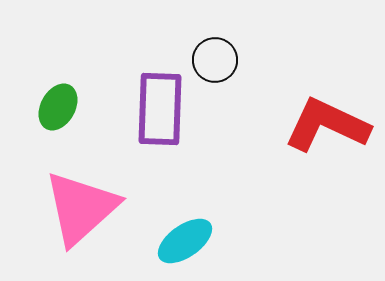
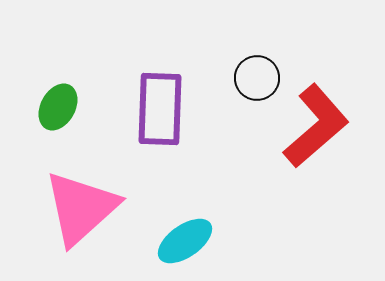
black circle: moved 42 px right, 18 px down
red L-shape: moved 11 px left, 1 px down; rotated 114 degrees clockwise
